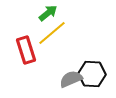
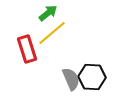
red rectangle: moved 1 px right, 1 px up
black hexagon: moved 3 px down
gray semicircle: rotated 90 degrees clockwise
